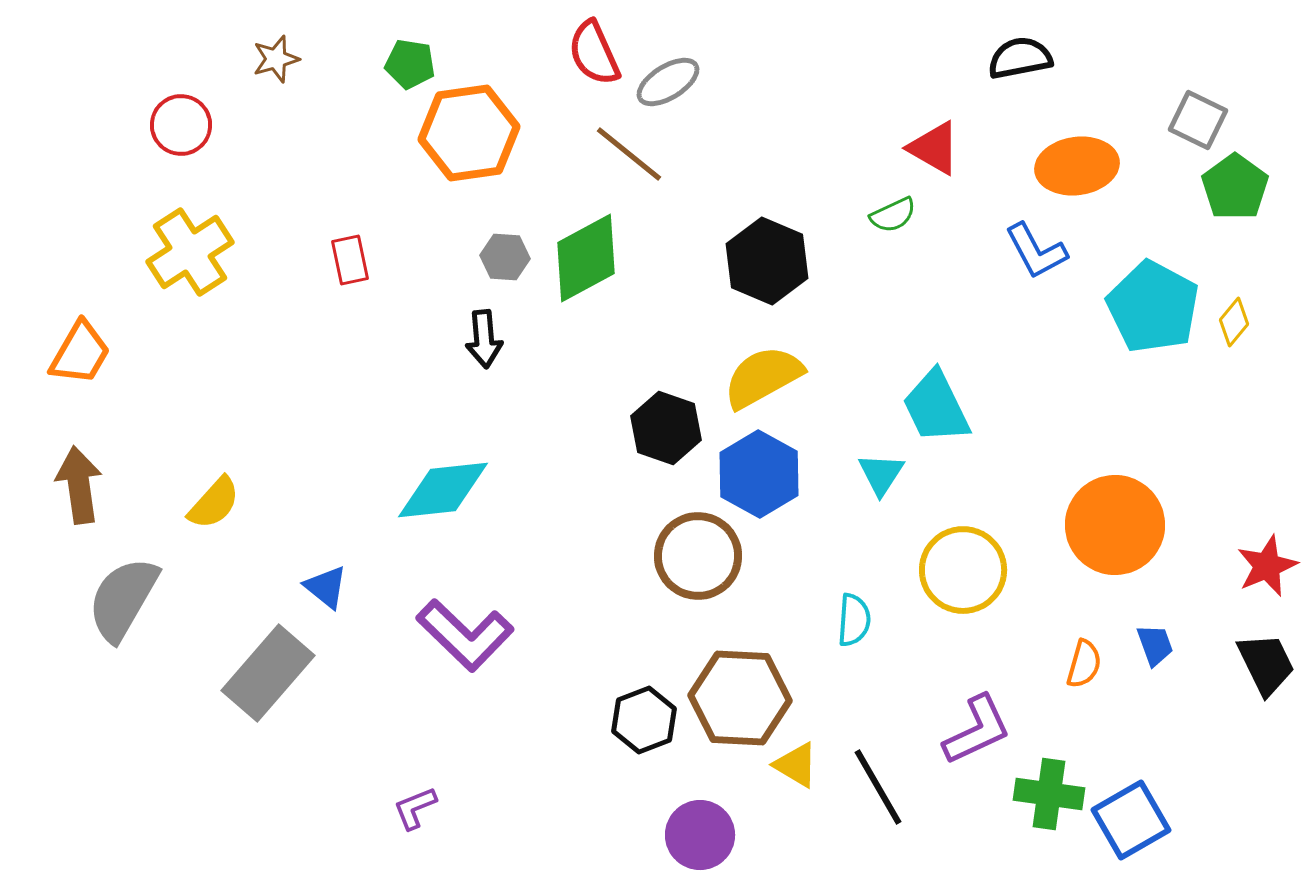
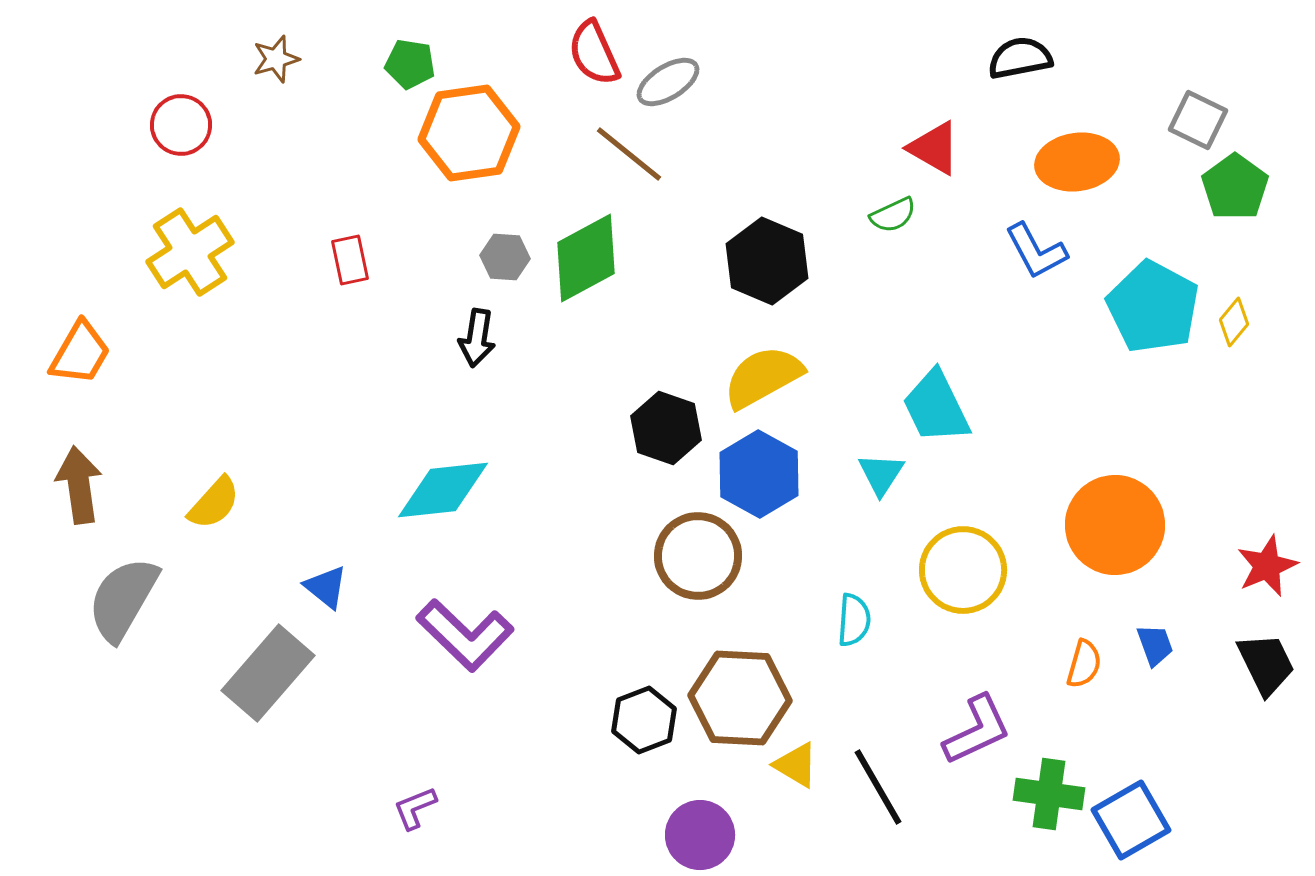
orange ellipse at (1077, 166): moved 4 px up
black arrow at (484, 339): moved 7 px left, 1 px up; rotated 14 degrees clockwise
